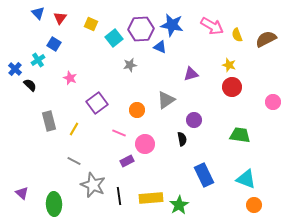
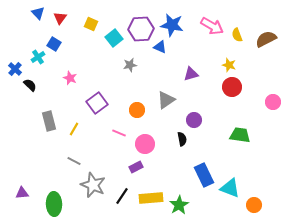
cyan cross at (38, 60): moved 3 px up
purple rectangle at (127, 161): moved 9 px right, 6 px down
cyan triangle at (246, 179): moved 16 px left, 9 px down
purple triangle at (22, 193): rotated 48 degrees counterclockwise
black line at (119, 196): moved 3 px right; rotated 42 degrees clockwise
